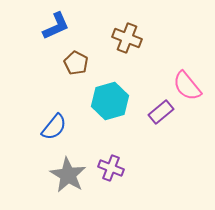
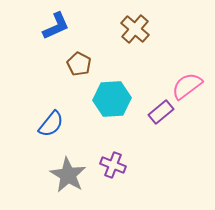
brown cross: moved 8 px right, 9 px up; rotated 20 degrees clockwise
brown pentagon: moved 3 px right, 1 px down
pink semicircle: rotated 92 degrees clockwise
cyan hexagon: moved 2 px right, 2 px up; rotated 12 degrees clockwise
blue semicircle: moved 3 px left, 3 px up
purple cross: moved 2 px right, 3 px up
